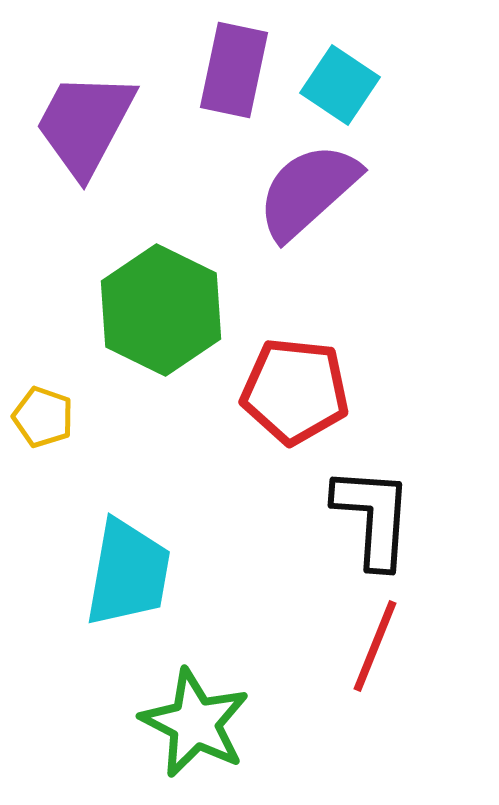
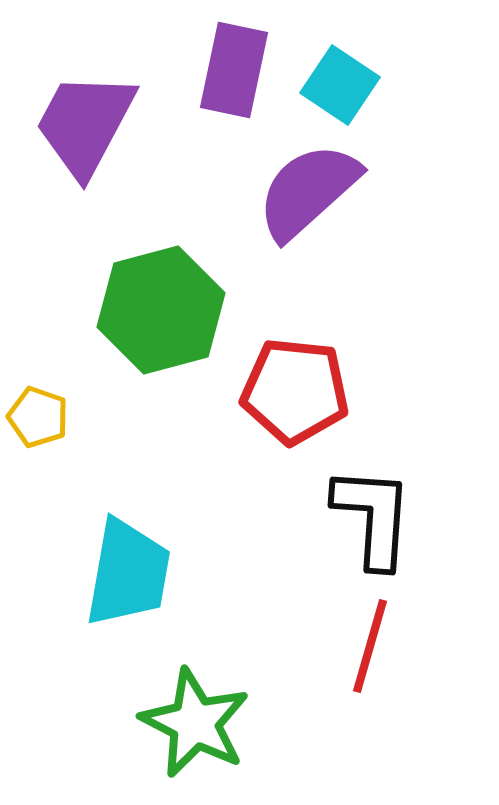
green hexagon: rotated 19 degrees clockwise
yellow pentagon: moved 5 px left
red line: moved 5 px left; rotated 6 degrees counterclockwise
